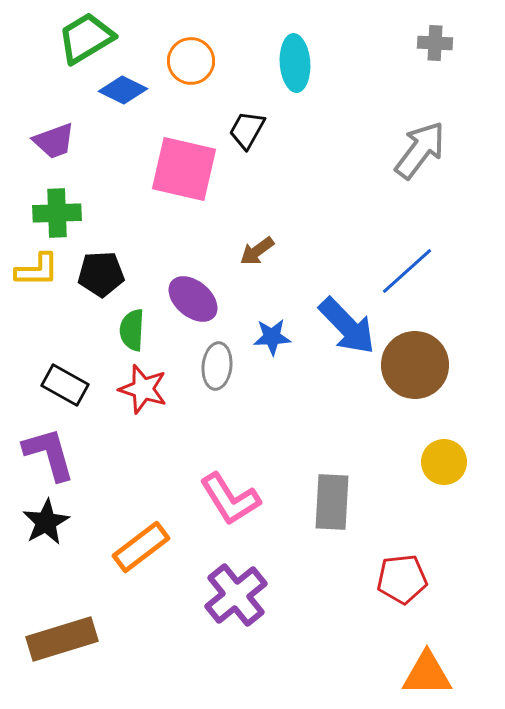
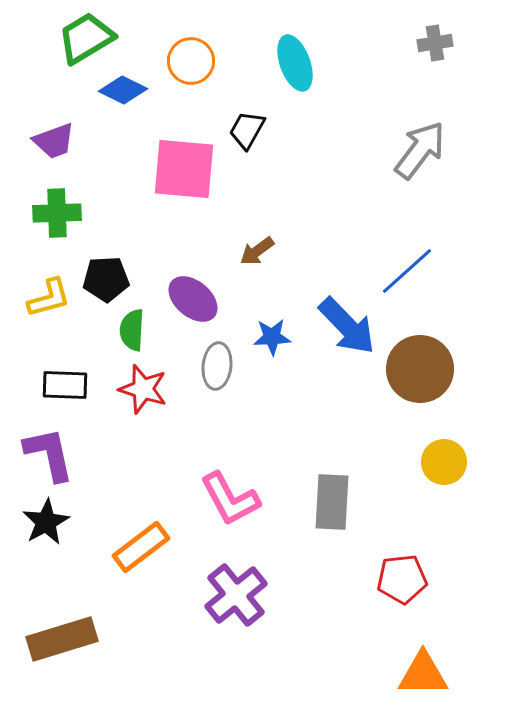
gray cross: rotated 12 degrees counterclockwise
cyan ellipse: rotated 16 degrees counterclockwise
pink square: rotated 8 degrees counterclockwise
yellow L-shape: moved 12 px right, 28 px down; rotated 15 degrees counterclockwise
black pentagon: moved 5 px right, 5 px down
brown circle: moved 5 px right, 4 px down
black rectangle: rotated 27 degrees counterclockwise
purple L-shape: rotated 4 degrees clockwise
pink L-shape: rotated 4 degrees clockwise
orange triangle: moved 4 px left
